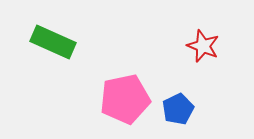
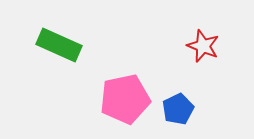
green rectangle: moved 6 px right, 3 px down
